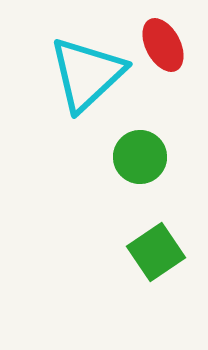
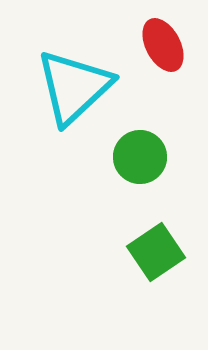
cyan triangle: moved 13 px left, 13 px down
